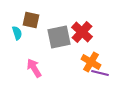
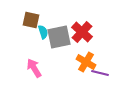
cyan semicircle: moved 26 px right, 1 px up
orange cross: moved 5 px left
